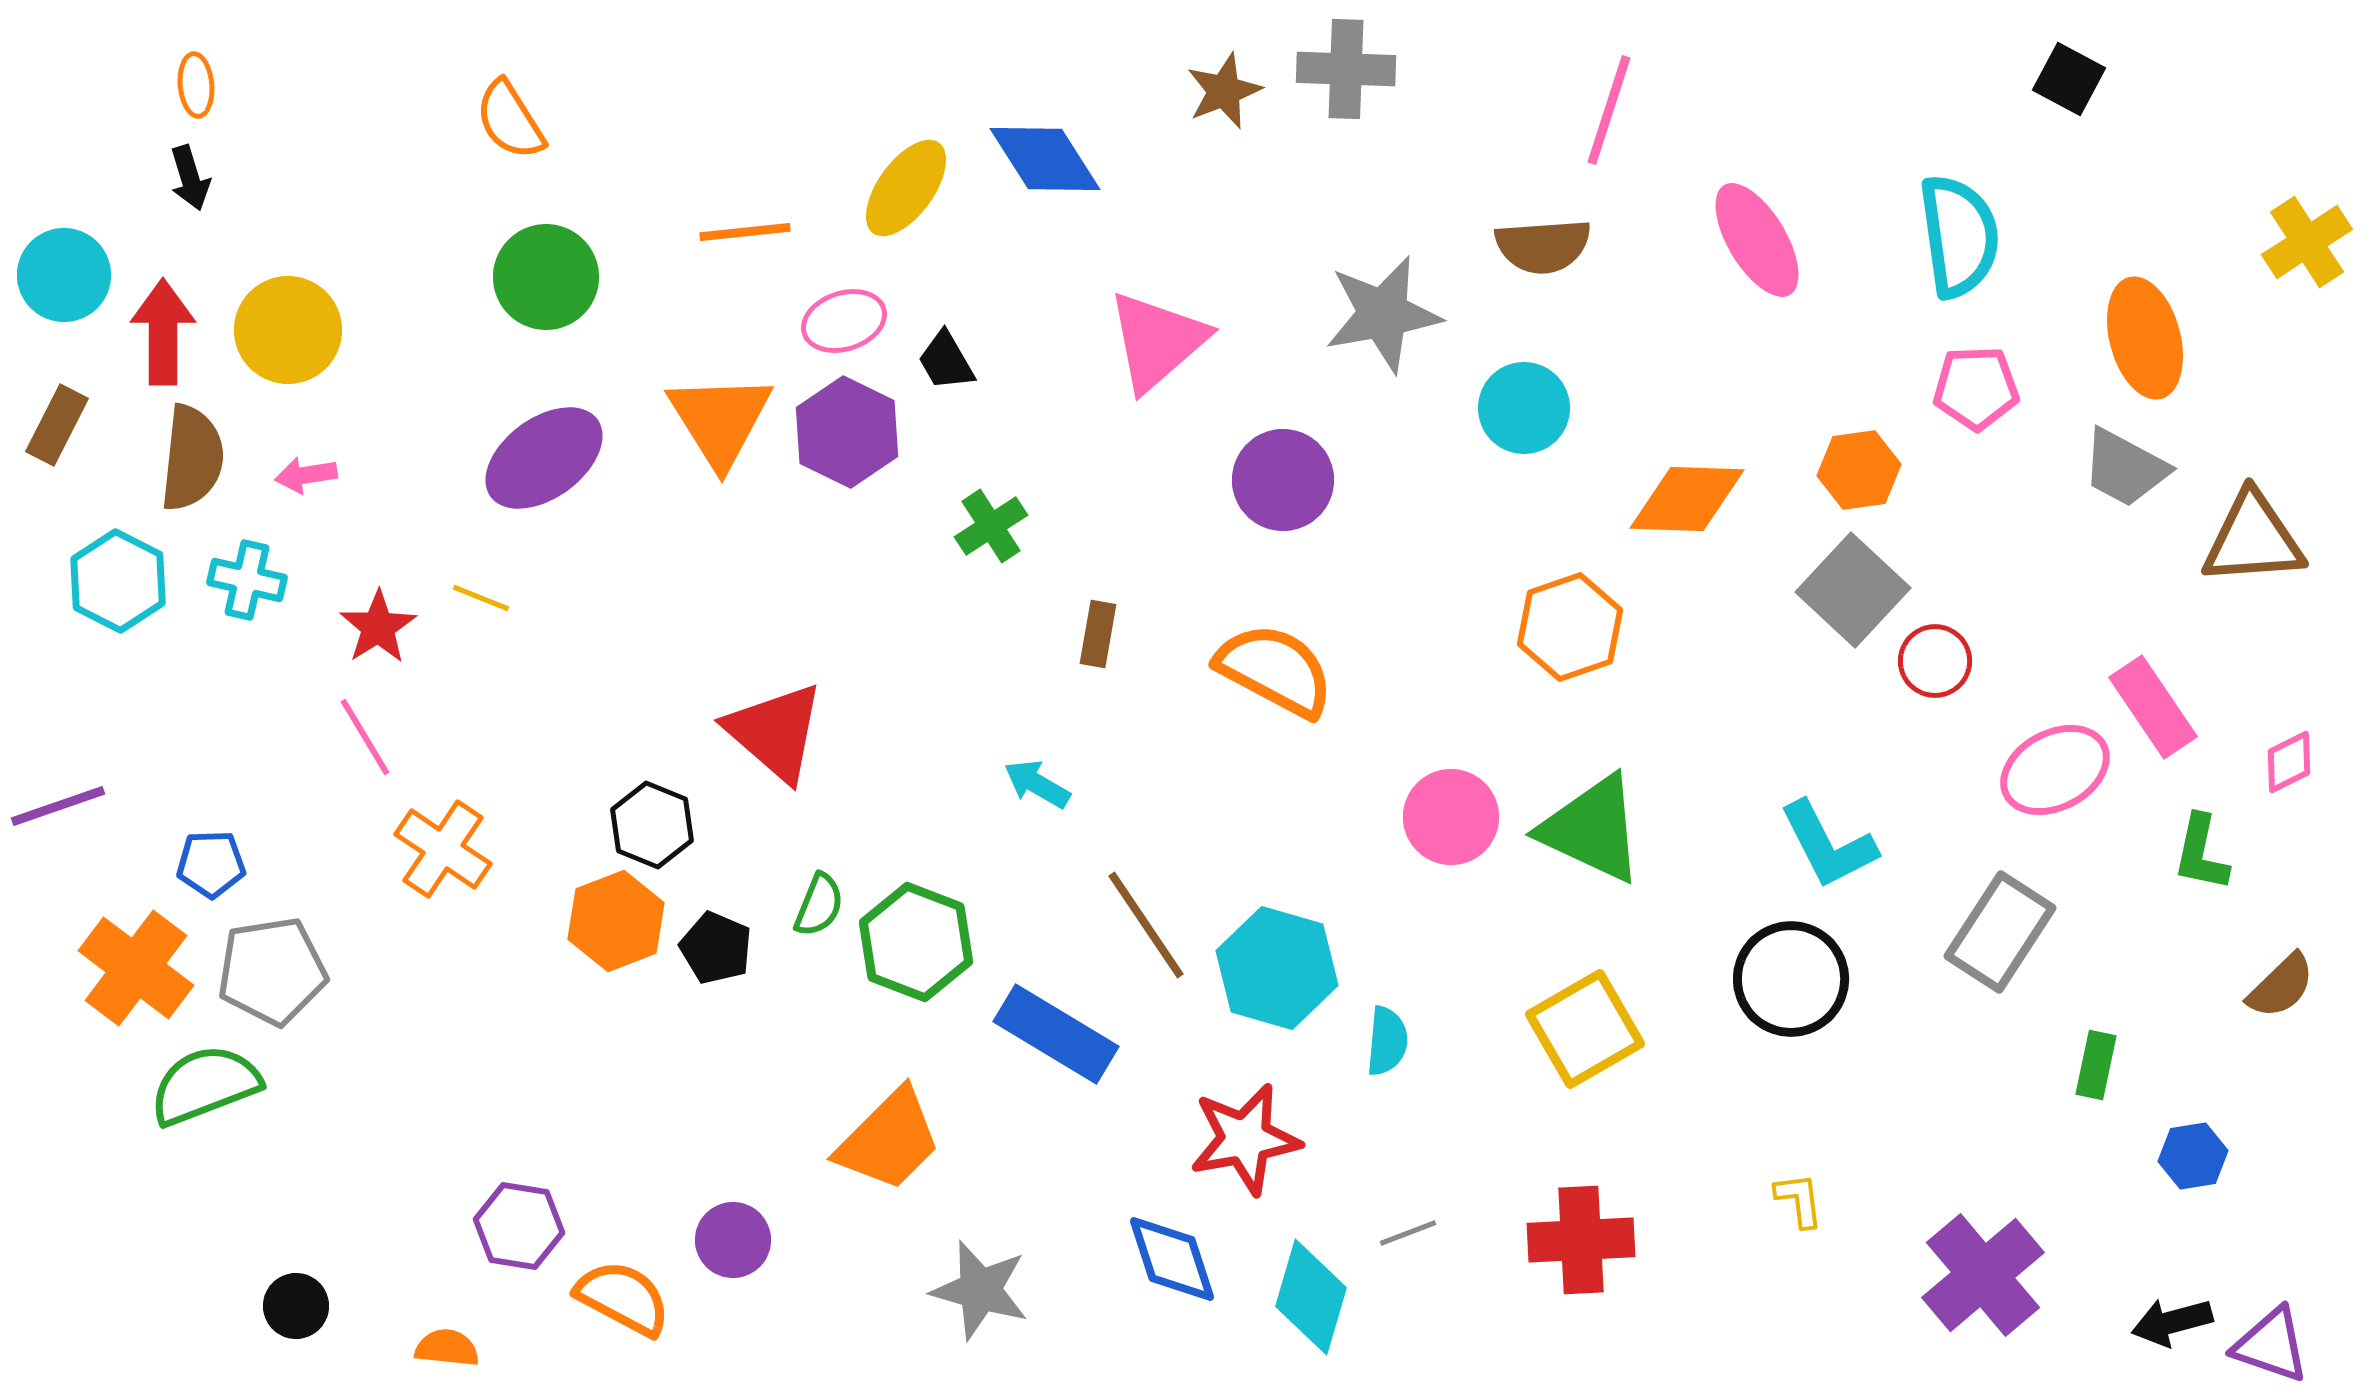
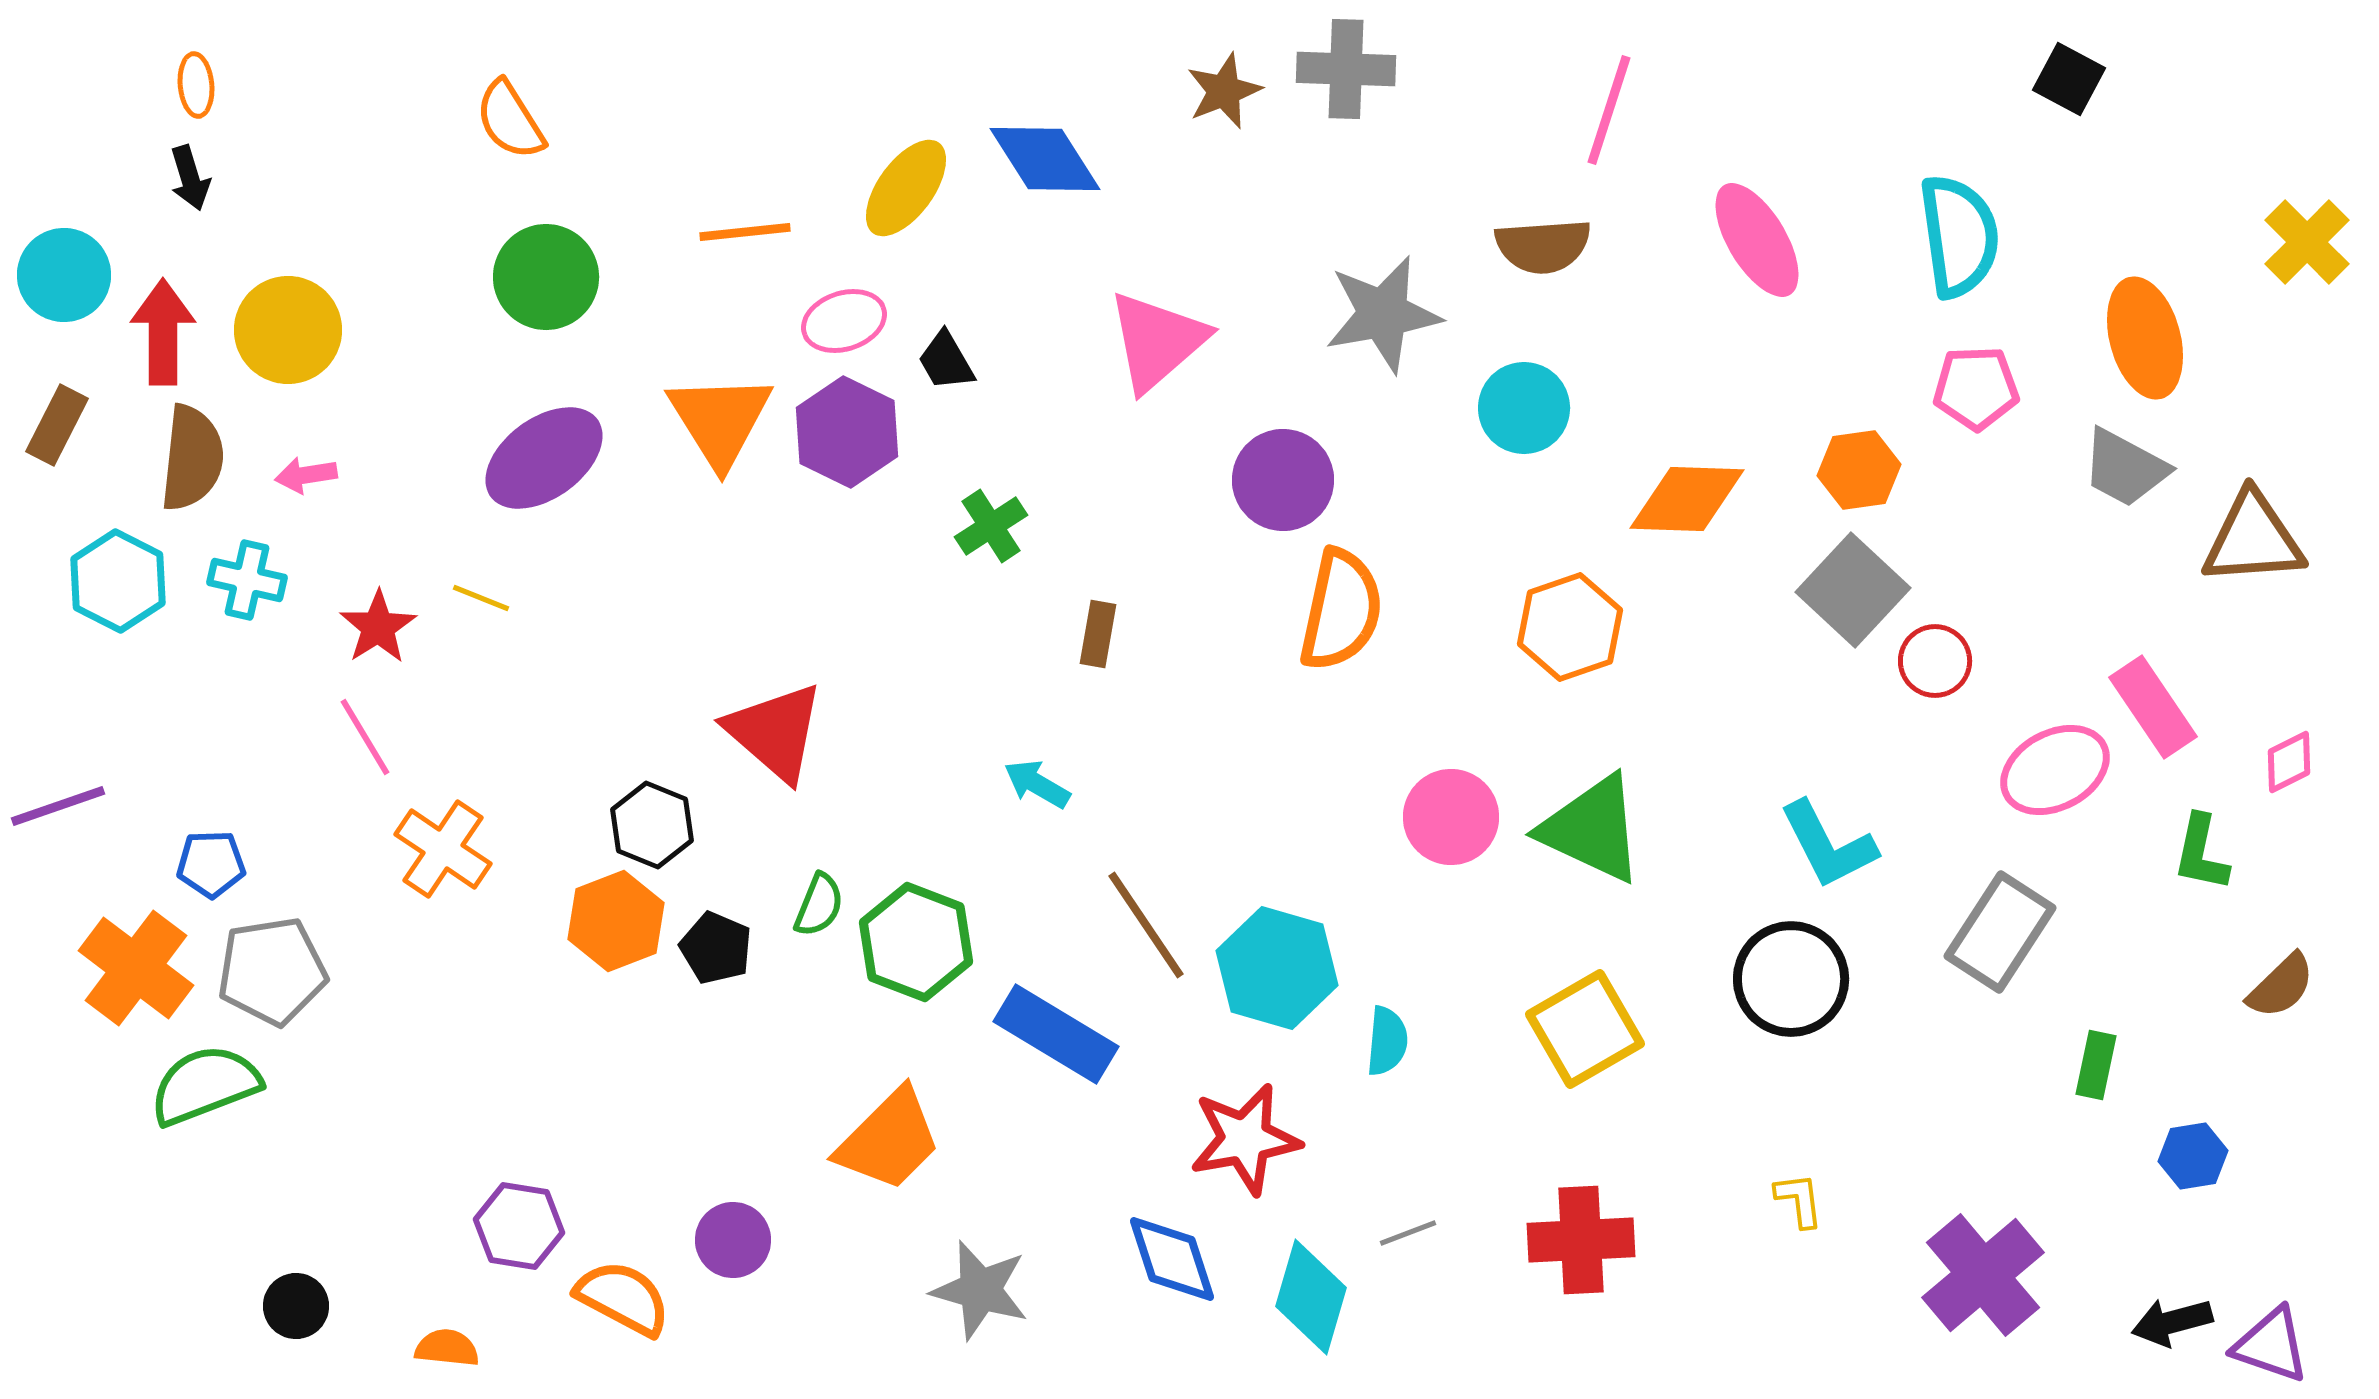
yellow cross at (2307, 242): rotated 12 degrees counterclockwise
orange semicircle at (1275, 670): moved 66 px right, 60 px up; rotated 74 degrees clockwise
